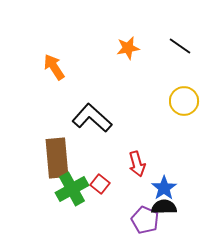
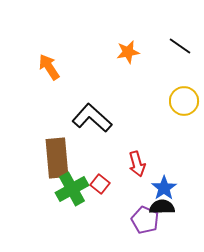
orange star: moved 4 px down
orange arrow: moved 5 px left
black semicircle: moved 2 px left
